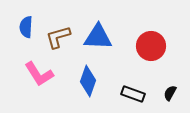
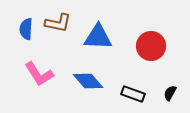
blue semicircle: moved 2 px down
brown L-shape: moved 14 px up; rotated 152 degrees counterclockwise
blue diamond: rotated 60 degrees counterclockwise
